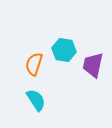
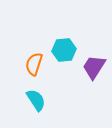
cyan hexagon: rotated 15 degrees counterclockwise
purple trapezoid: moved 1 px right, 2 px down; rotated 20 degrees clockwise
